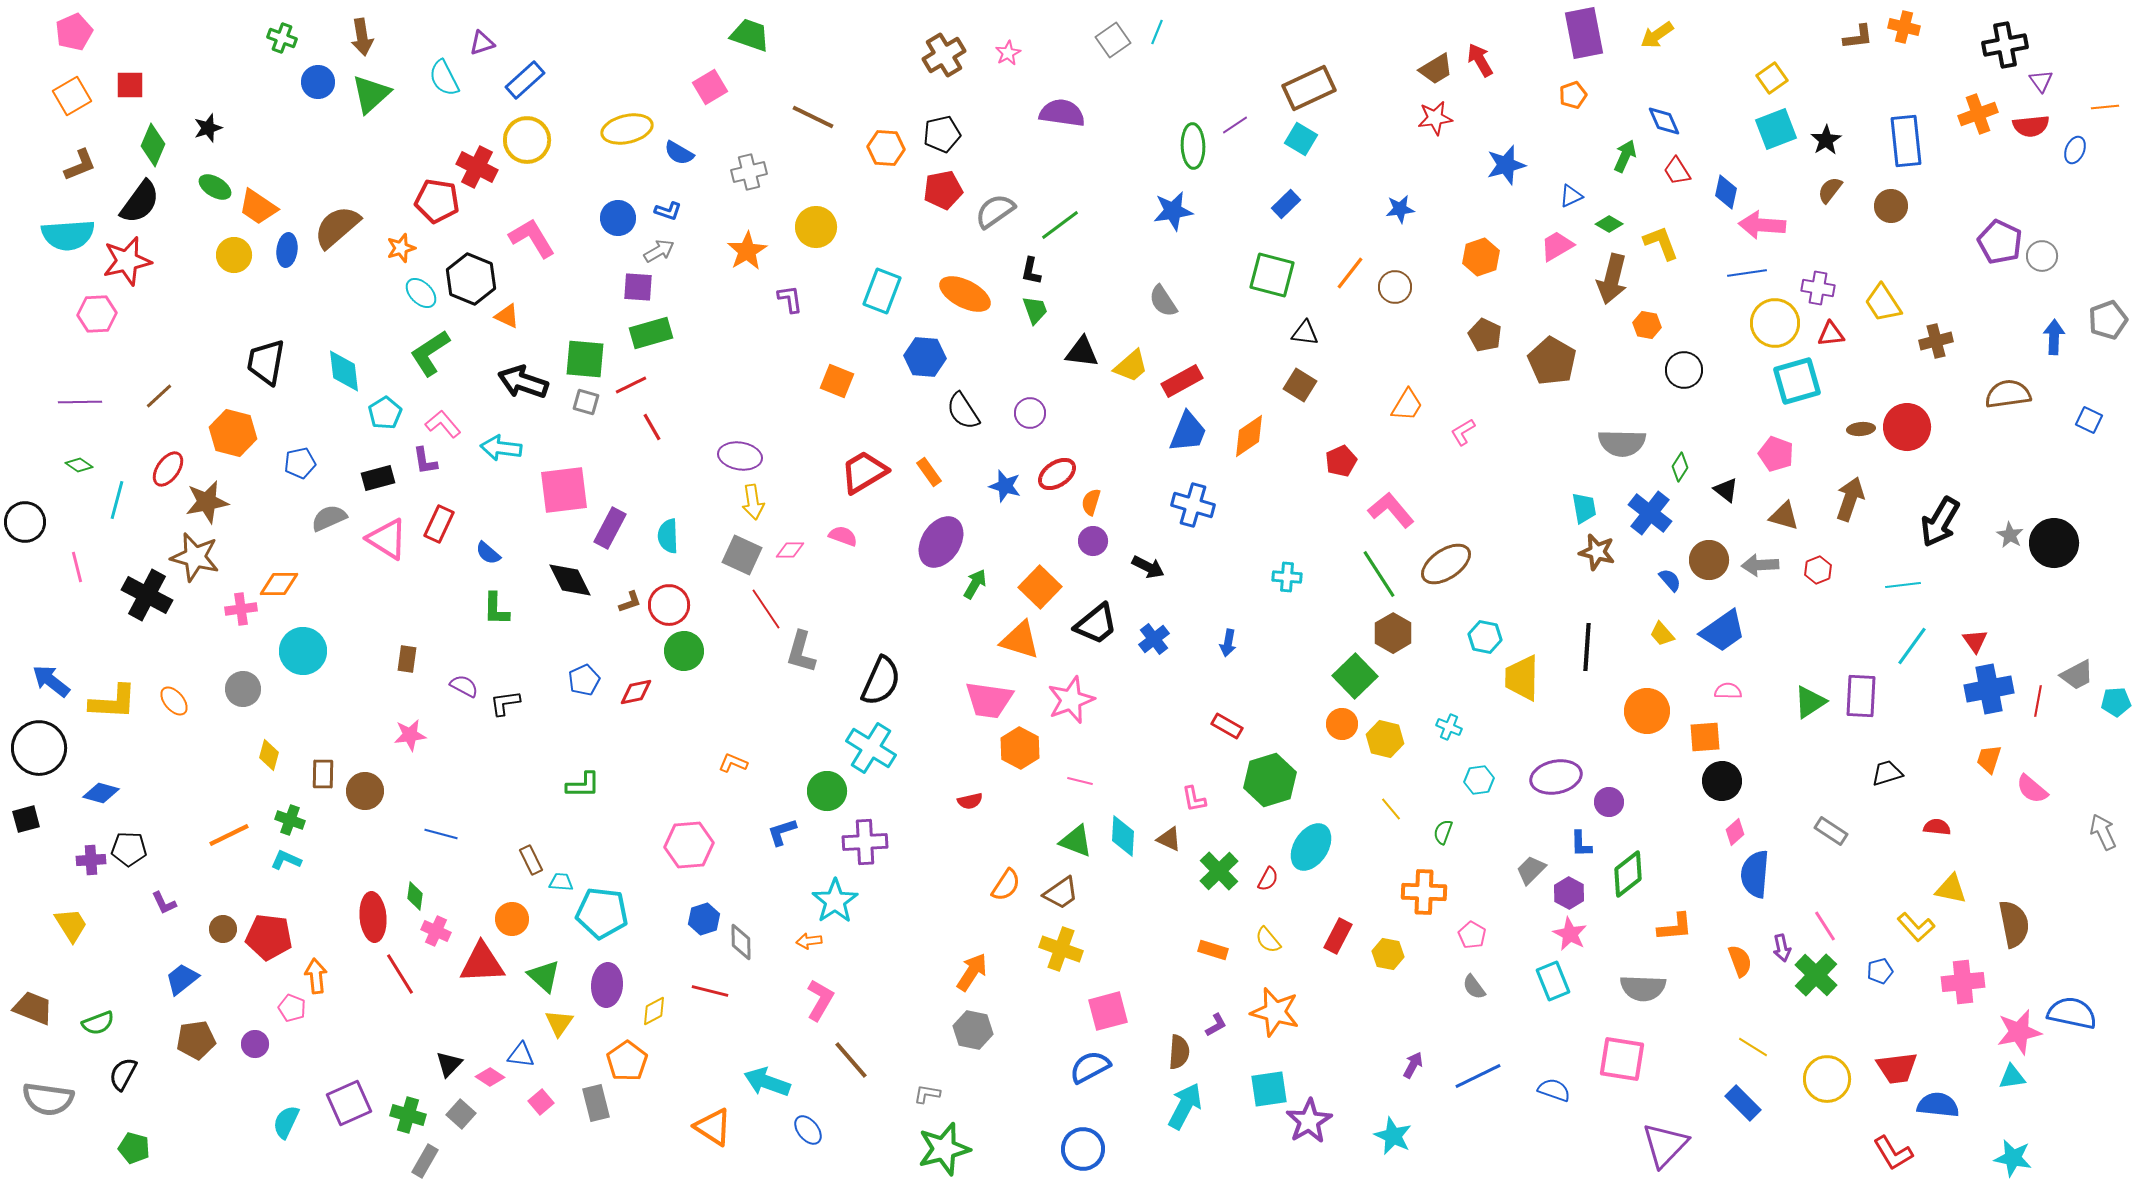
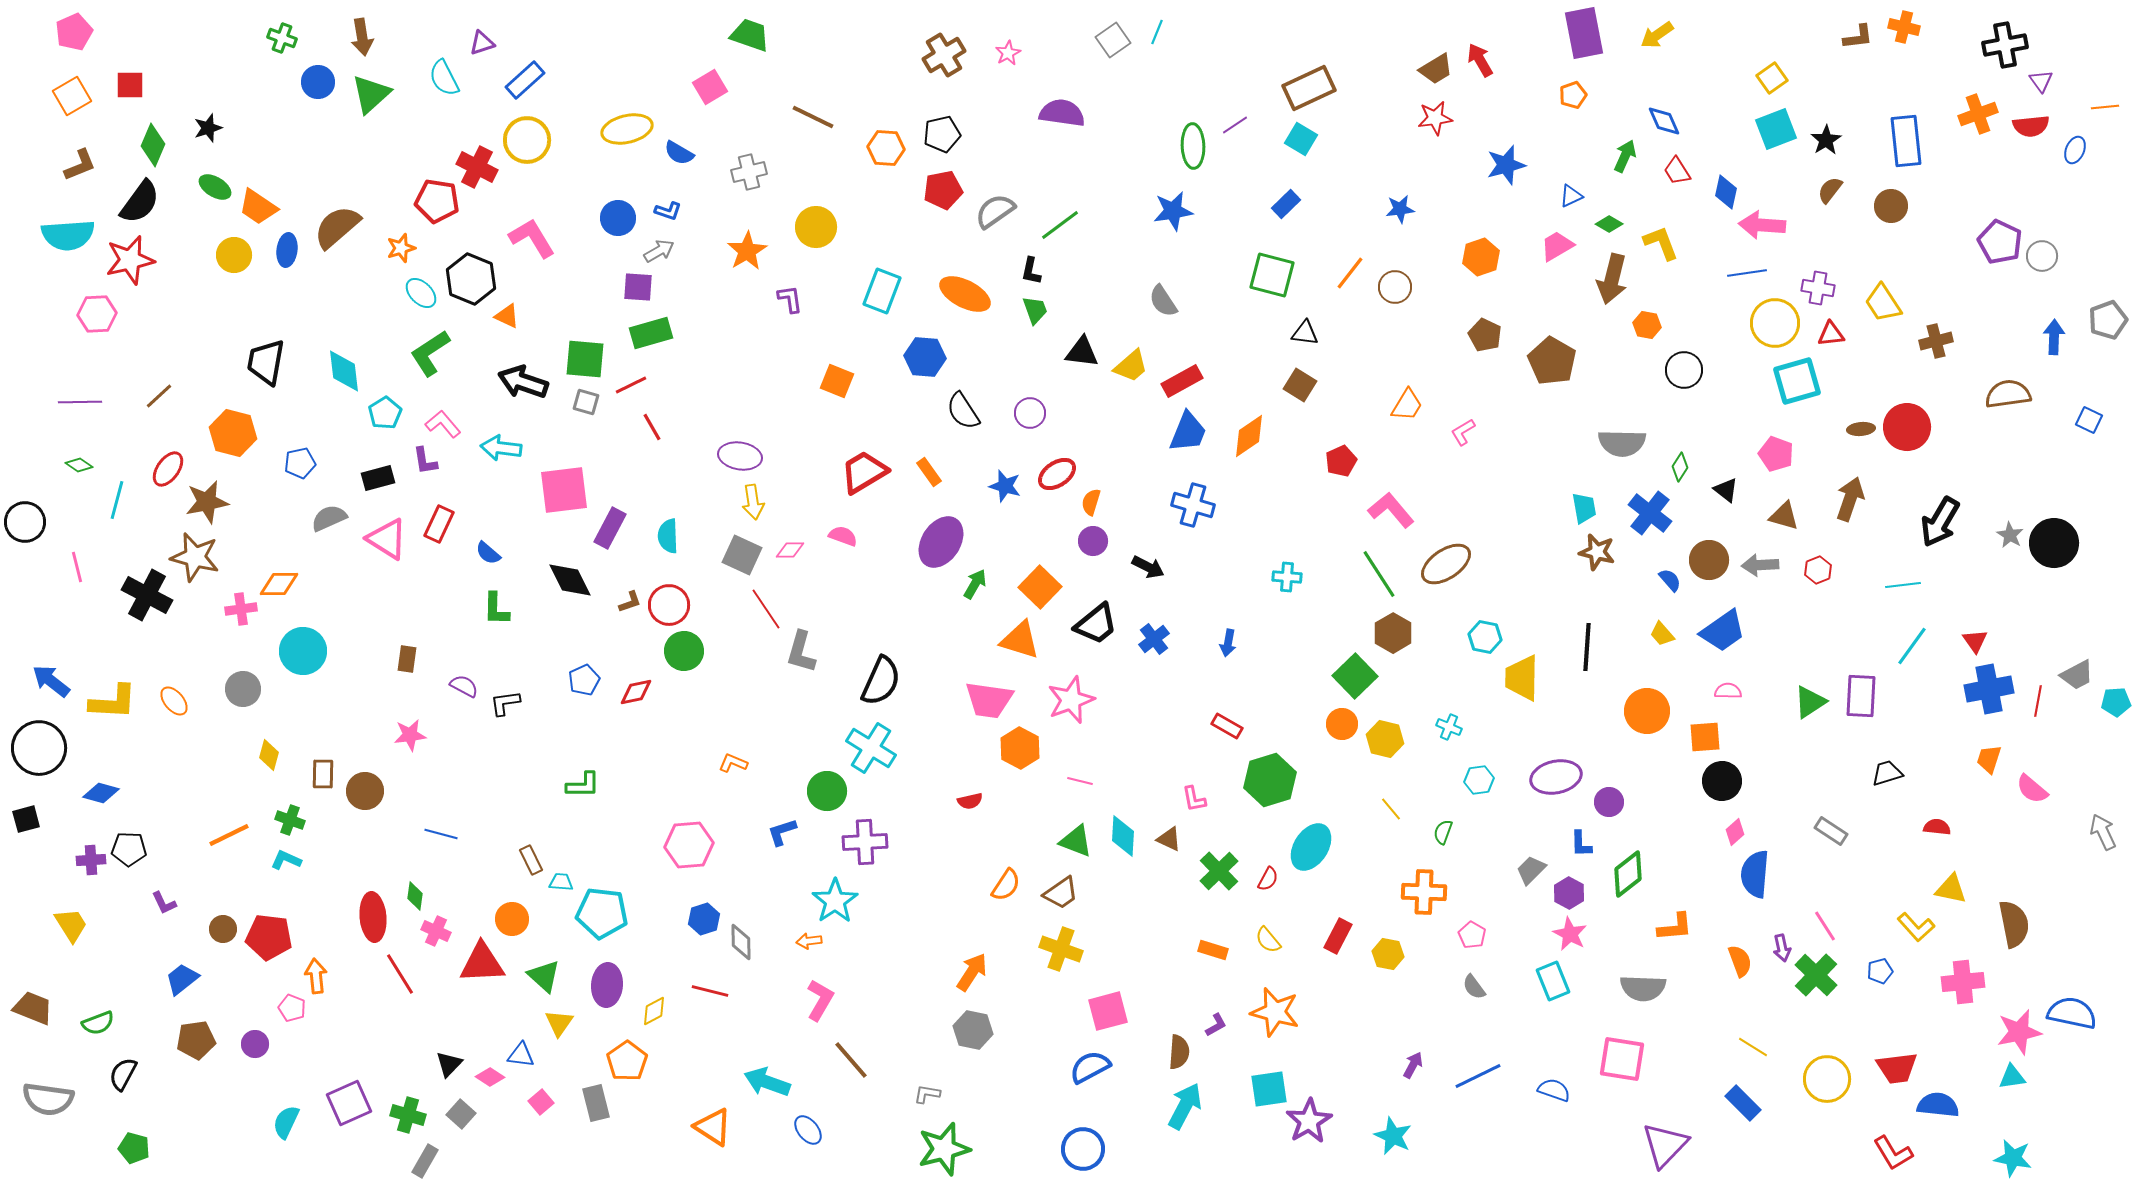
red star at (127, 261): moved 3 px right, 1 px up
